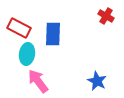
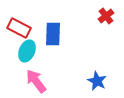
red cross: rotated 21 degrees clockwise
cyan ellipse: moved 3 px up; rotated 15 degrees clockwise
pink arrow: moved 2 px left
